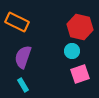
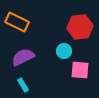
red hexagon: rotated 20 degrees counterclockwise
cyan circle: moved 8 px left
purple semicircle: rotated 45 degrees clockwise
pink square: moved 4 px up; rotated 24 degrees clockwise
